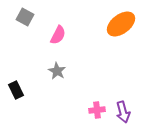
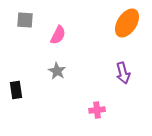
gray square: moved 3 px down; rotated 24 degrees counterclockwise
orange ellipse: moved 6 px right, 1 px up; rotated 20 degrees counterclockwise
black rectangle: rotated 18 degrees clockwise
purple arrow: moved 39 px up
